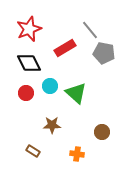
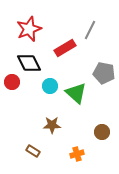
gray line: rotated 66 degrees clockwise
gray pentagon: moved 20 px down
red circle: moved 14 px left, 11 px up
orange cross: rotated 24 degrees counterclockwise
